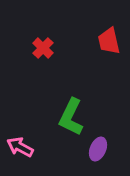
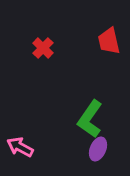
green L-shape: moved 19 px right, 2 px down; rotated 9 degrees clockwise
